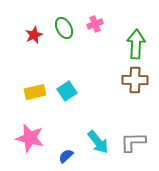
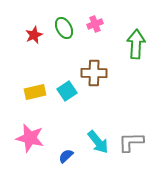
brown cross: moved 41 px left, 7 px up
gray L-shape: moved 2 px left
